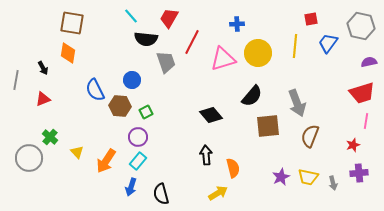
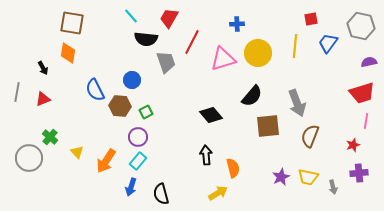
gray line at (16, 80): moved 1 px right, 12 px down
gray arrow at (333, 183): moved 4 px down
